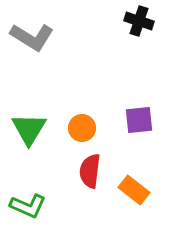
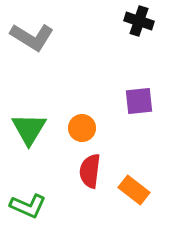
purple square: moved 19 px up
